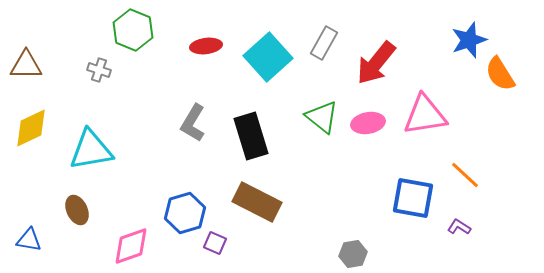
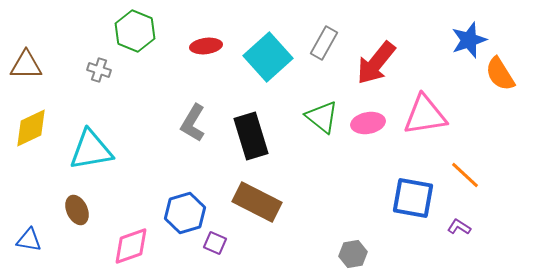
green hexagon: moved 2 px right, 1 px down
